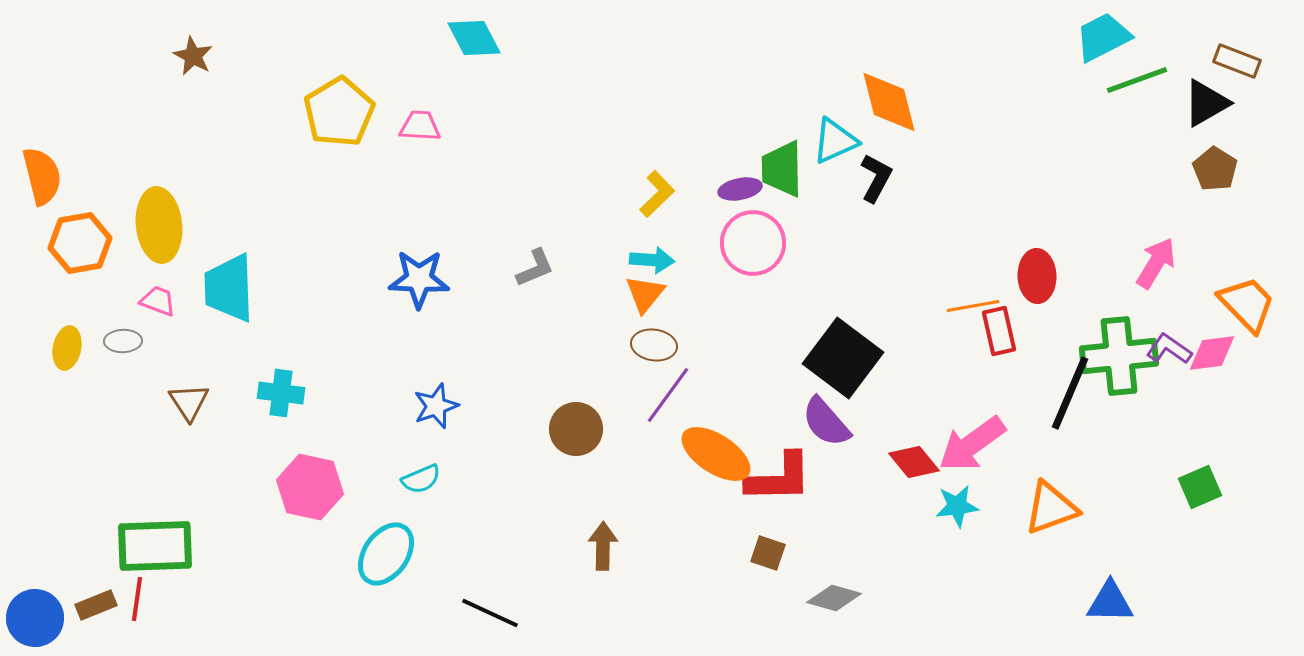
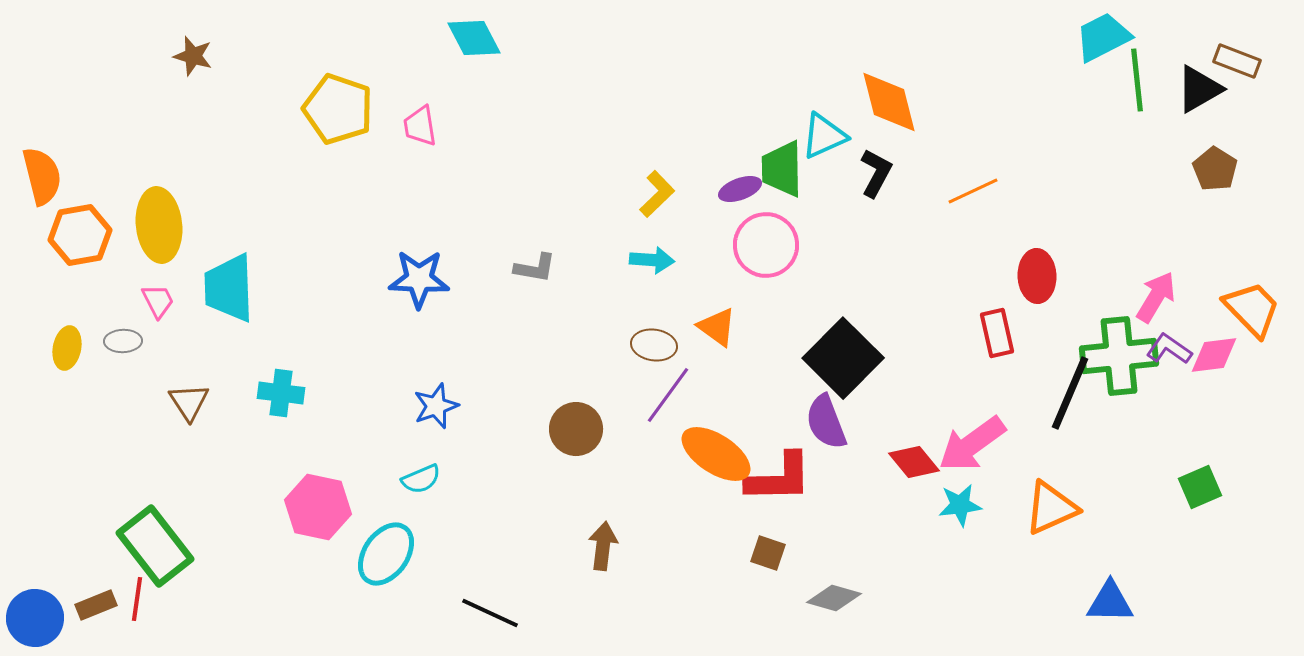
brown star at (193, 56): rotated 12 degrees counterclockwise
green line at (1137, 80): rotated 76 degrees counterclockwise
black triangle at (1206, 103): moved 7 px left, 14 px up
yellow pentagon at (339, 112): moved 1 px left, 3 px up; rotated 22 degrees counterclockwise
pink trapezoid at (420, 126): rotated 102 degrees counterclockwise
cyan triangle at (835, 141): moved 11 px left, 5 px up
black L-shape at (876, 178): moved 5 px up
purple ellipse at (740, 189): rotated 9 degrees counterclockwise
orange hexagon at (80, 243): moved 8 px up
pink circle at (753, 243): moved 13 px right, 2 px down
pink arrow at (1156, 263): moved 34 px down
gray L-shape at (535, 268): rotated 33 degrees clockwise
orange triangle at (645, 294): moved 72 px right, 33 px down; rotated 33 degrees counterclockwise
pink trapezoid at (158, 301): rotated 42 degrees clockwise
orange trapezoid at (1247, 304): moved 5 px right, 5 px down
orange line at (973, 306): moved 115 px up; rotated 15 degrees counterclockwise
red rectangle at (999, 331): moved 2 px left, 2 px down
pink diamond at (1212, 353): moved 2 px right, 2 px down
black square at (843, 358): rotated 8 degrees clockwise
purple semicircle at (826, 422): rotated 20 degrees clockwise
pink hexagon at (310, 487): moved 8 px right, 20 px down
cyan star at (957, 506): moved 3 px right, 1 px up
orange triangle at (1051, 508): rotated 4 degrees counterclockwise
green rectangle at (155, 546): rotated 54 degrees clockwise
brown arrow at (603, 546): rotated 6 degrees clockwise
